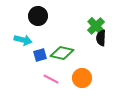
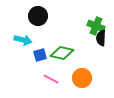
green cross: rotated 24 degrees counterclockwise
